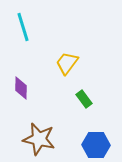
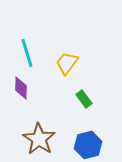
cyan line: moved 4 px right, 26 px down
brown star: rotated 20 degrees clockwise
blue hexagon: moved 8 px left; rotated 16 degrees counterclockwise
